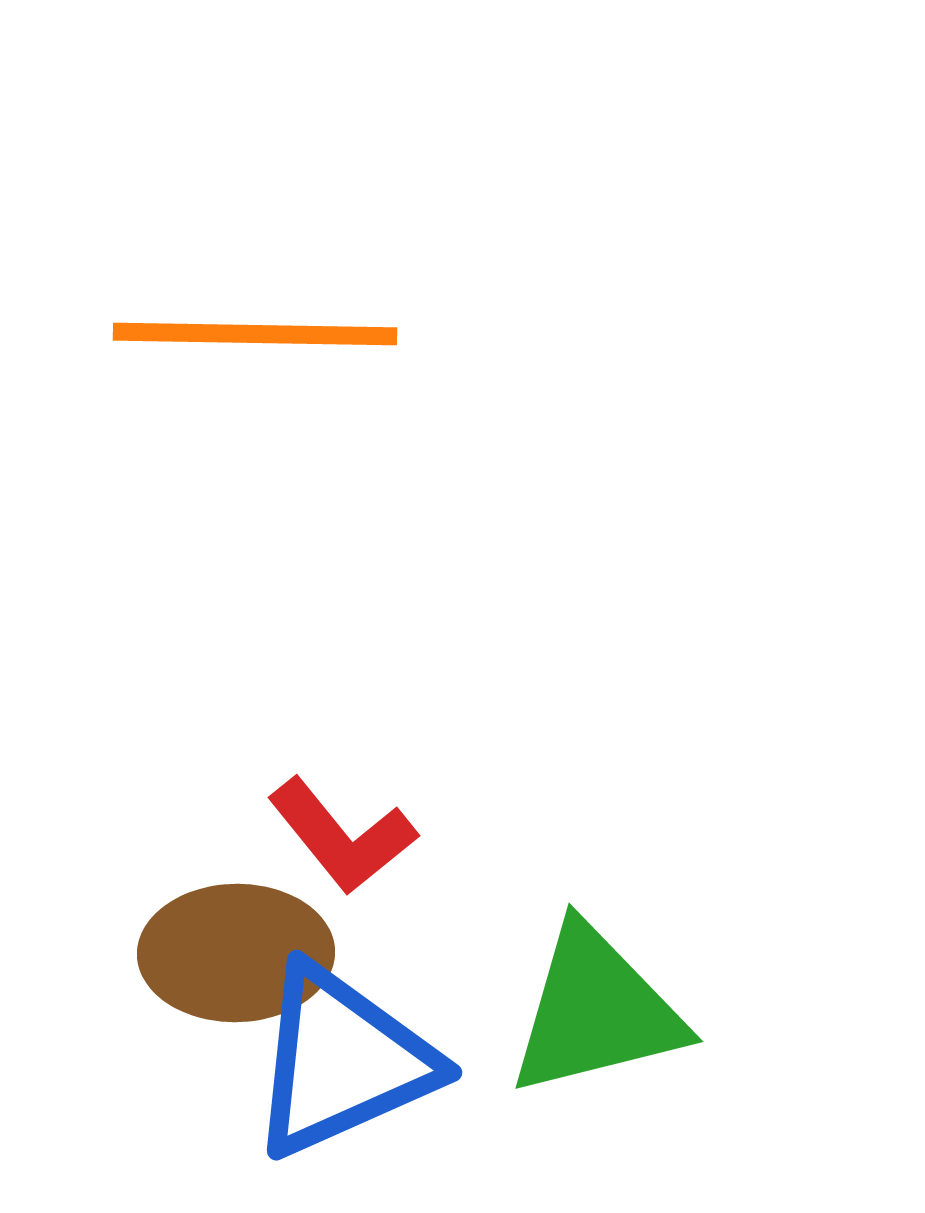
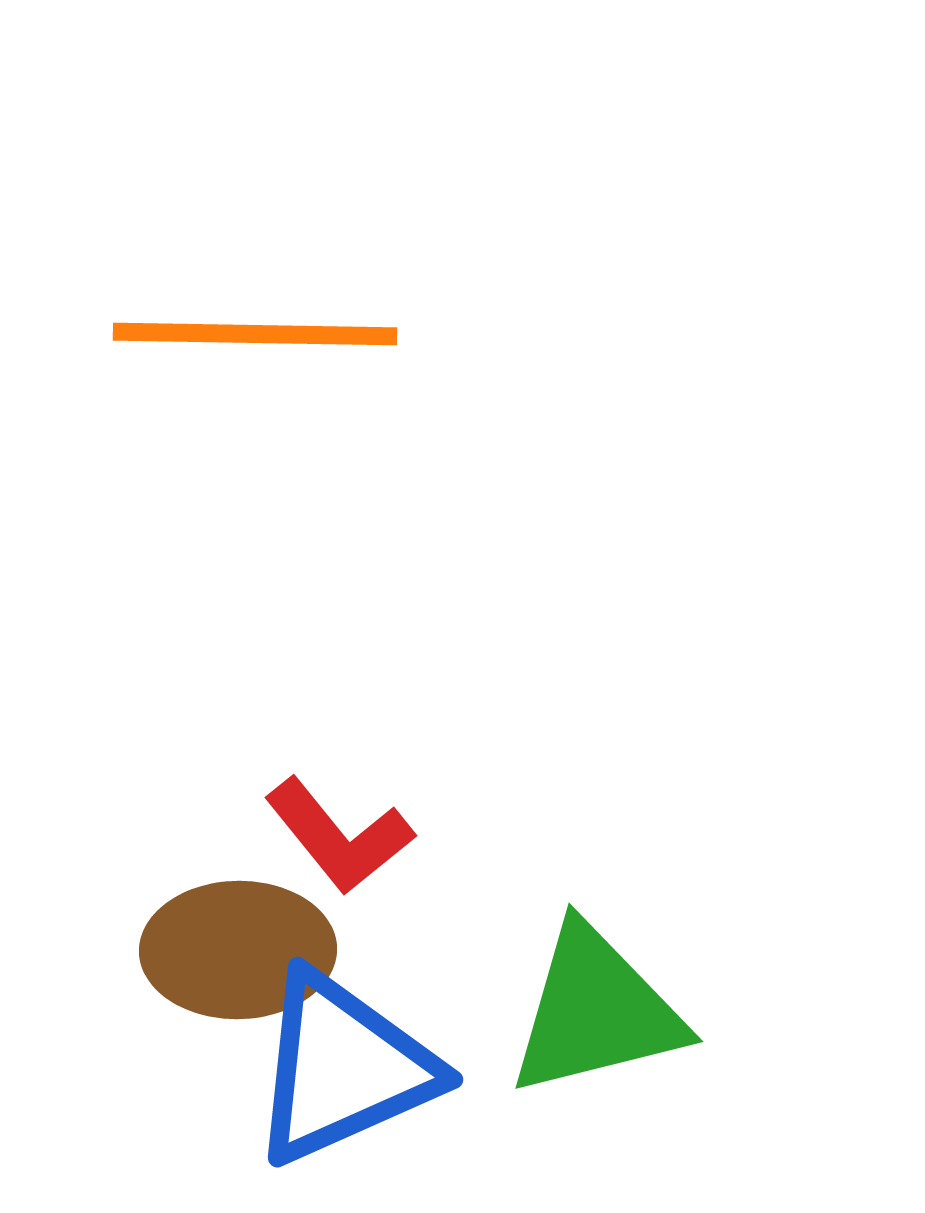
red L-shape: moved 3 px left
brown ellipse: moved 2 px right, 3 px up
blue triangle: moved 1 px right, 7 px down
